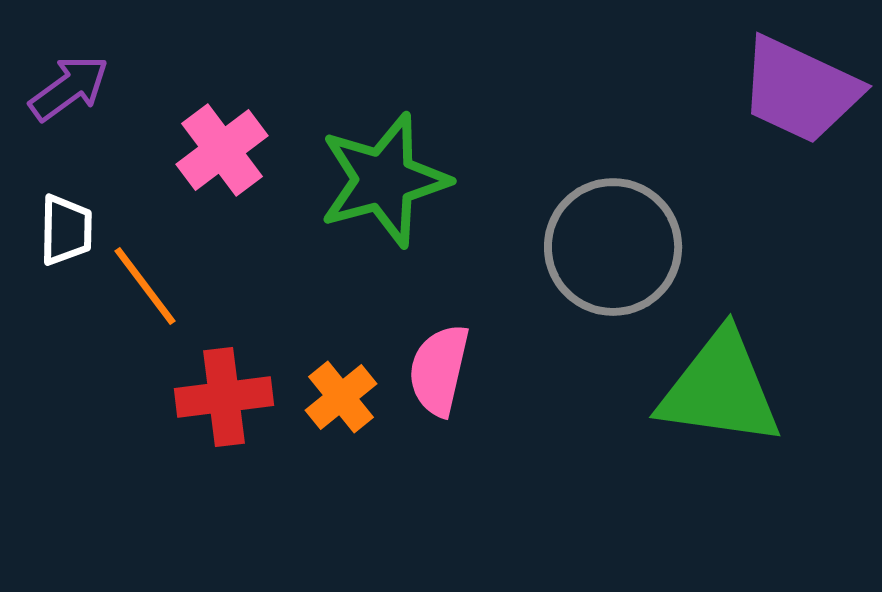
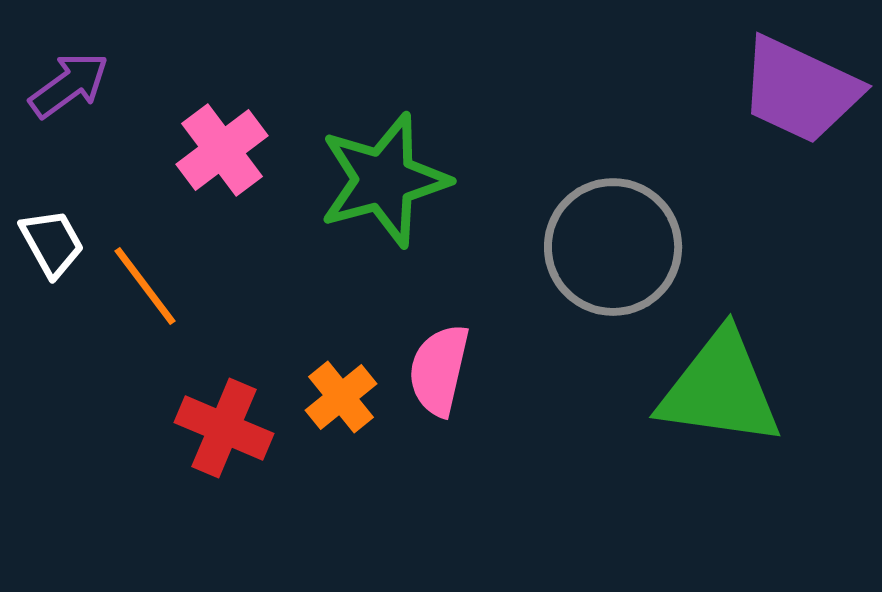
purple arrow: moved 3 px up
white trapezoid: moved 14 px left, 13 px down; rotated 30 degrees counterclockwise
red cross: moved 31 px down; rotated 30 degrees clockwise
